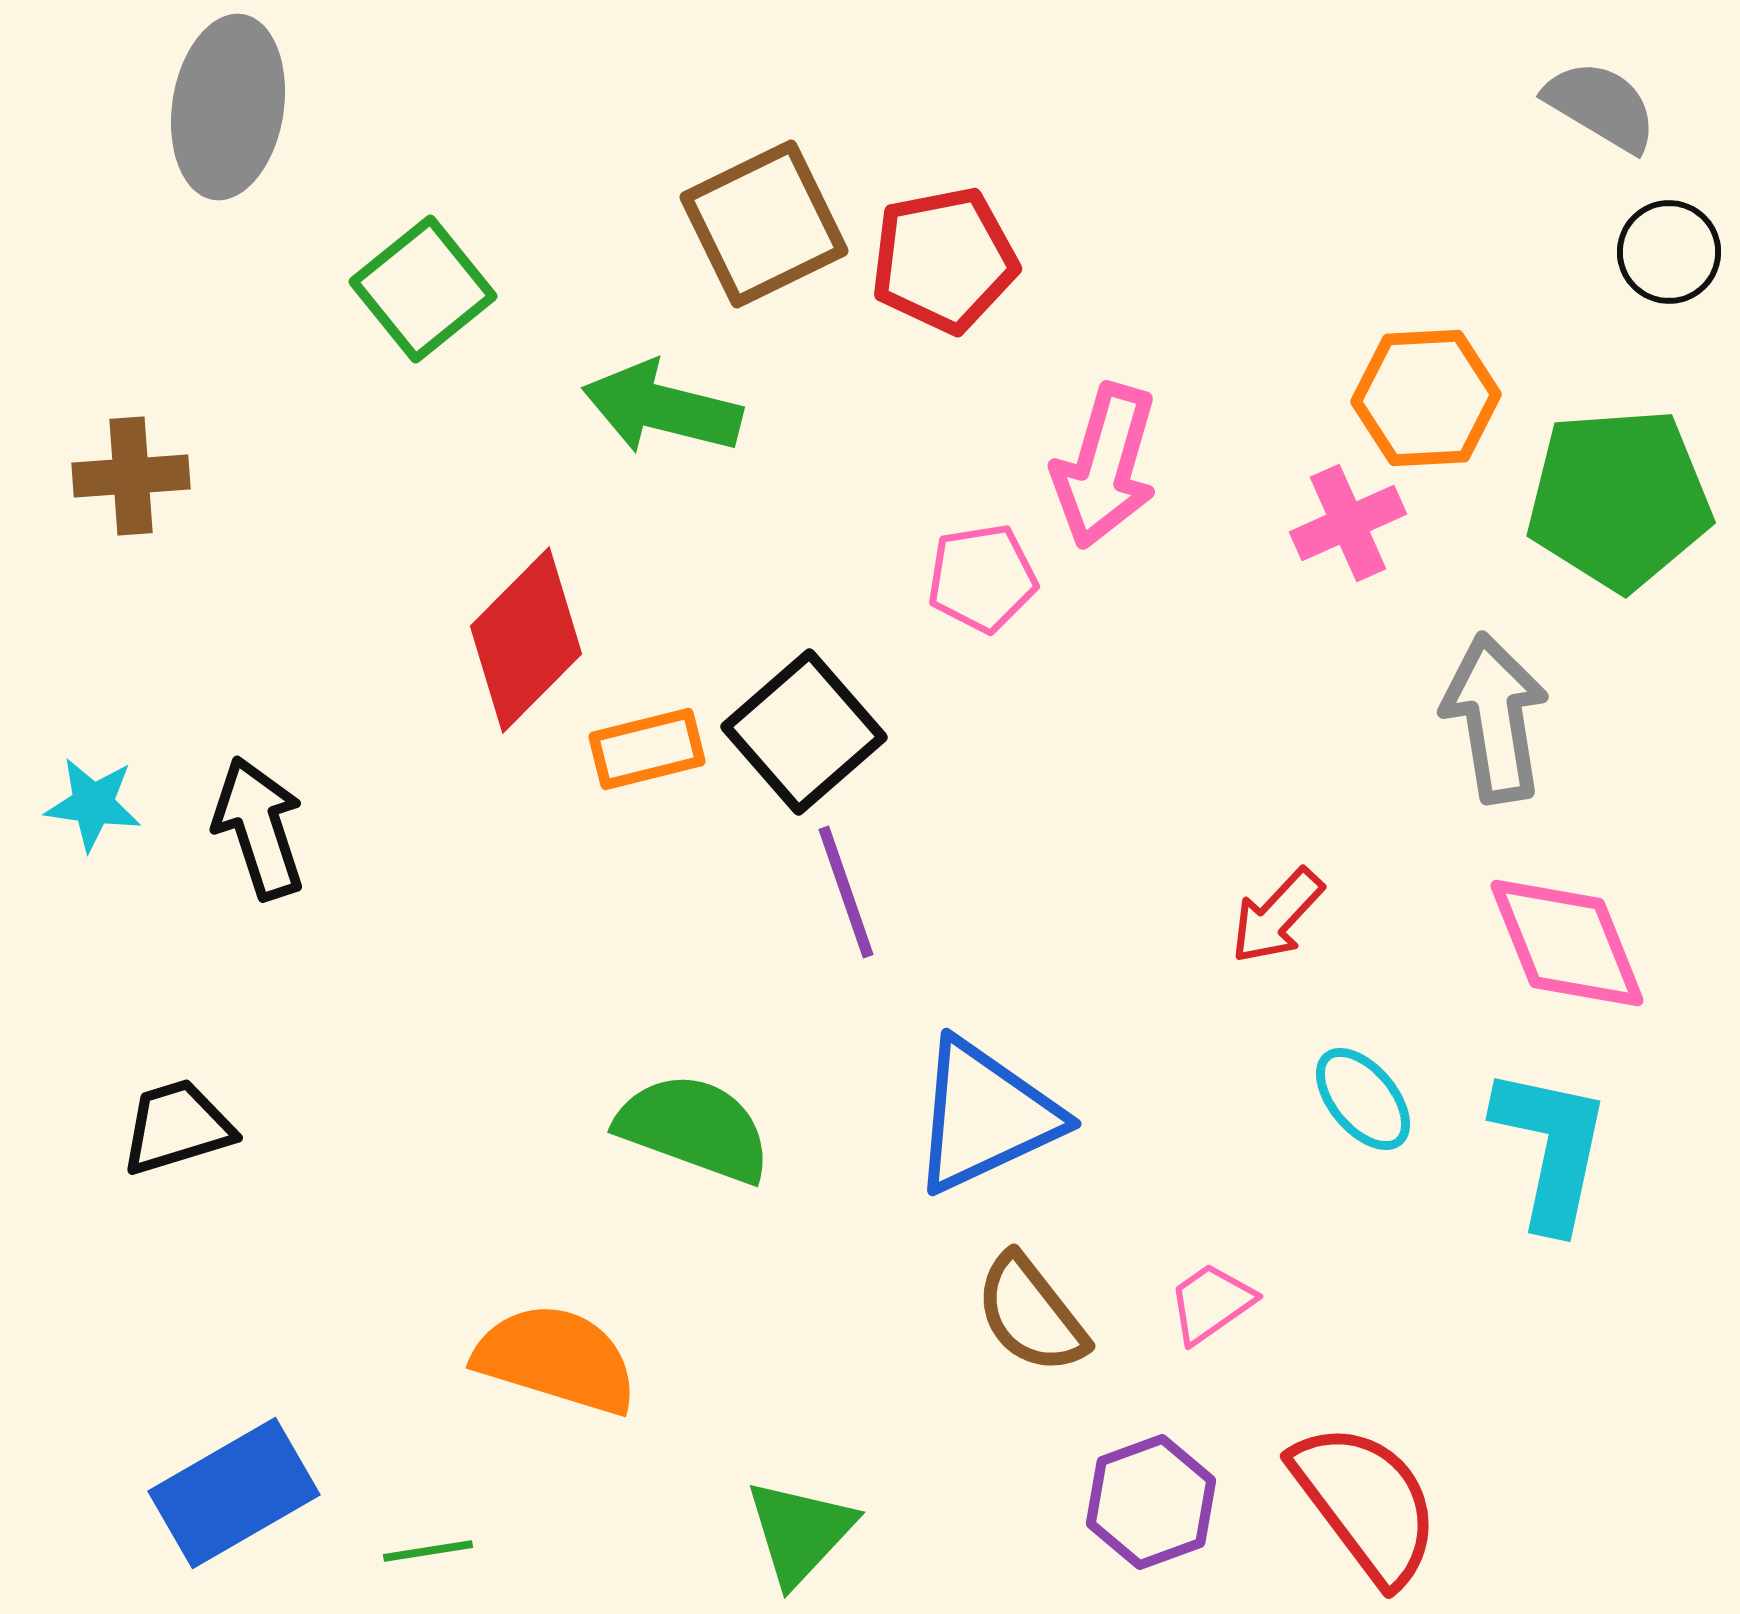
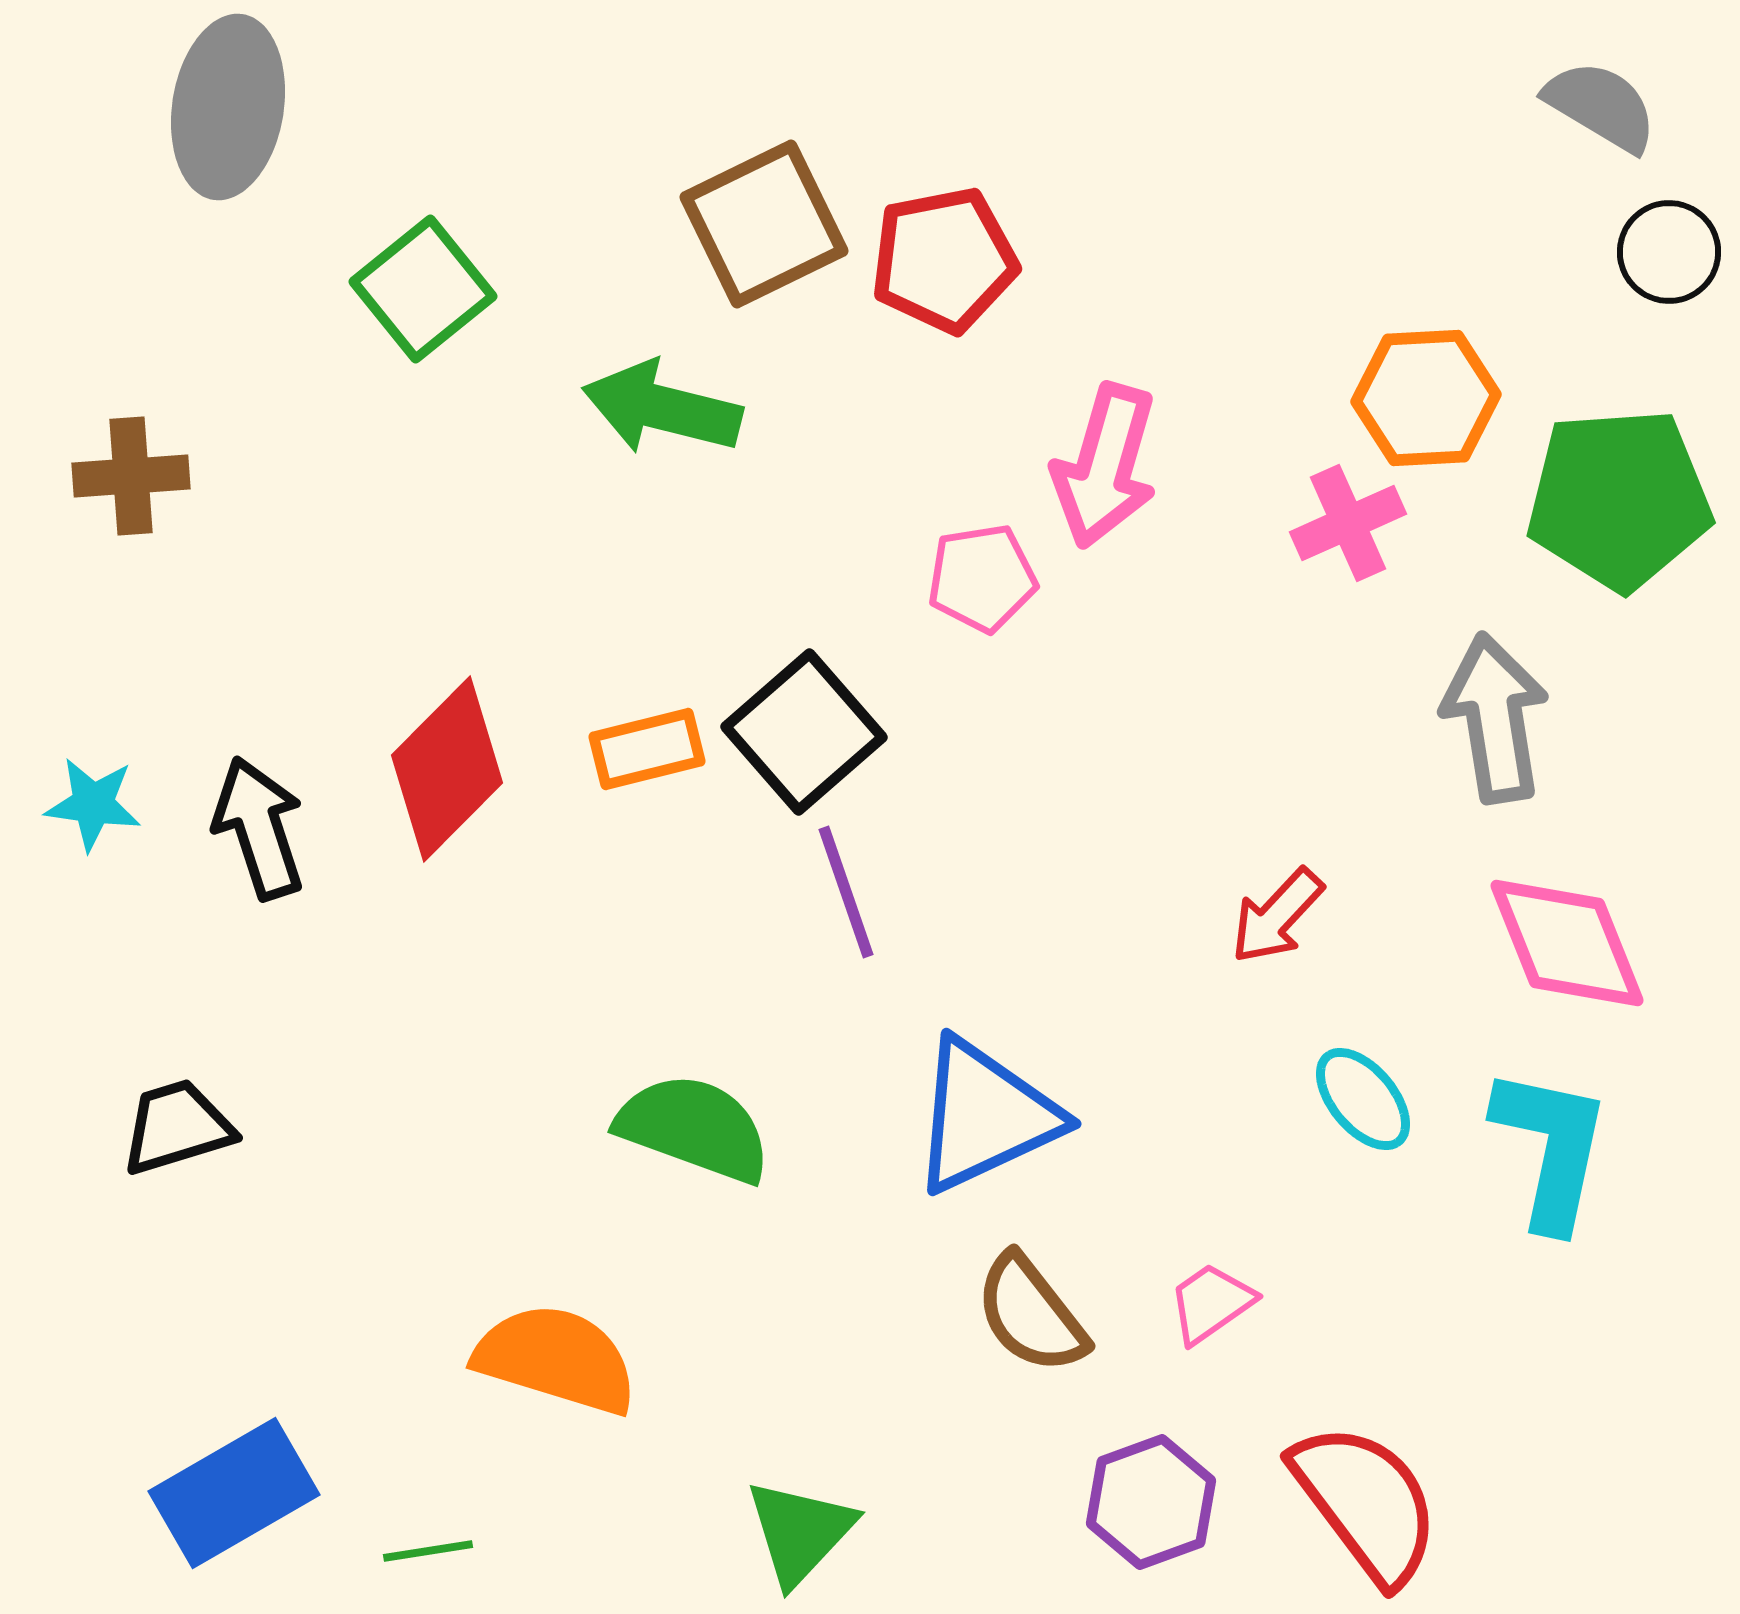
red diamond: moved 79 px left, 129 px down
